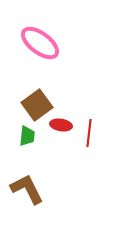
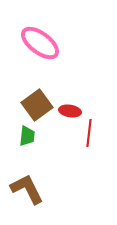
red ellipse: moved 9 px right, 14 px up
